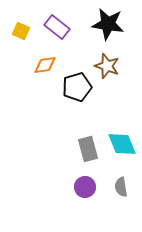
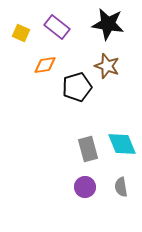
yellow square: moved 2 px down
